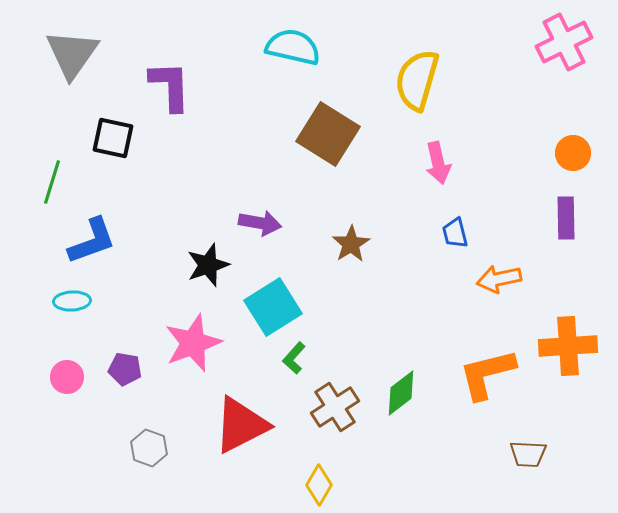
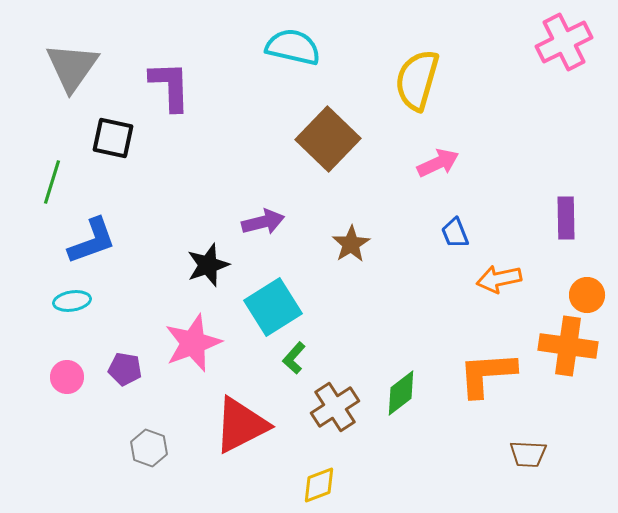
gray triangle: moved 13 px down
brown square: moved 5 px down; rotated 12 degrees clockwise
orange circle: moved 14 px right, 142 px down
pink arrow: rotated 102 degrees counterclockwise
purple arrow: moved 3 px right, 1 px up; rotated 24 degrees counterclockwise
blue trapezoid: rotated 8 degrees counterclockwise
cyan ellipse: rotated 6 degrees counterclockwise
orange cross: rotated 12 degrees clockwise
orange L-shape: rotated 10 degrees clockwise
yellow diamond: rotated 39 degrees clockwise
